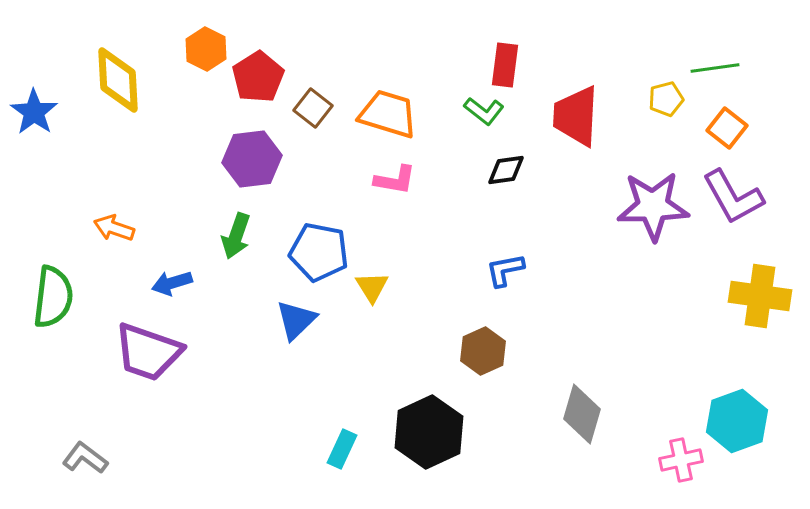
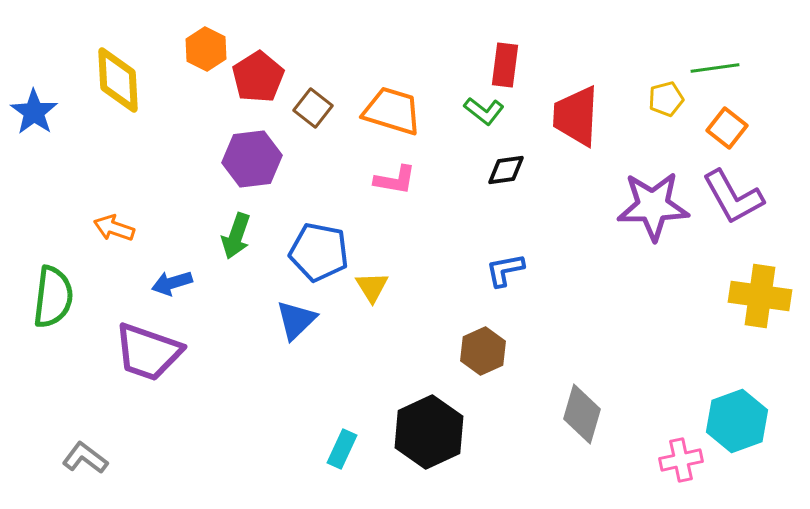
orange trapezoid: moved 4 px right, 3 px up
